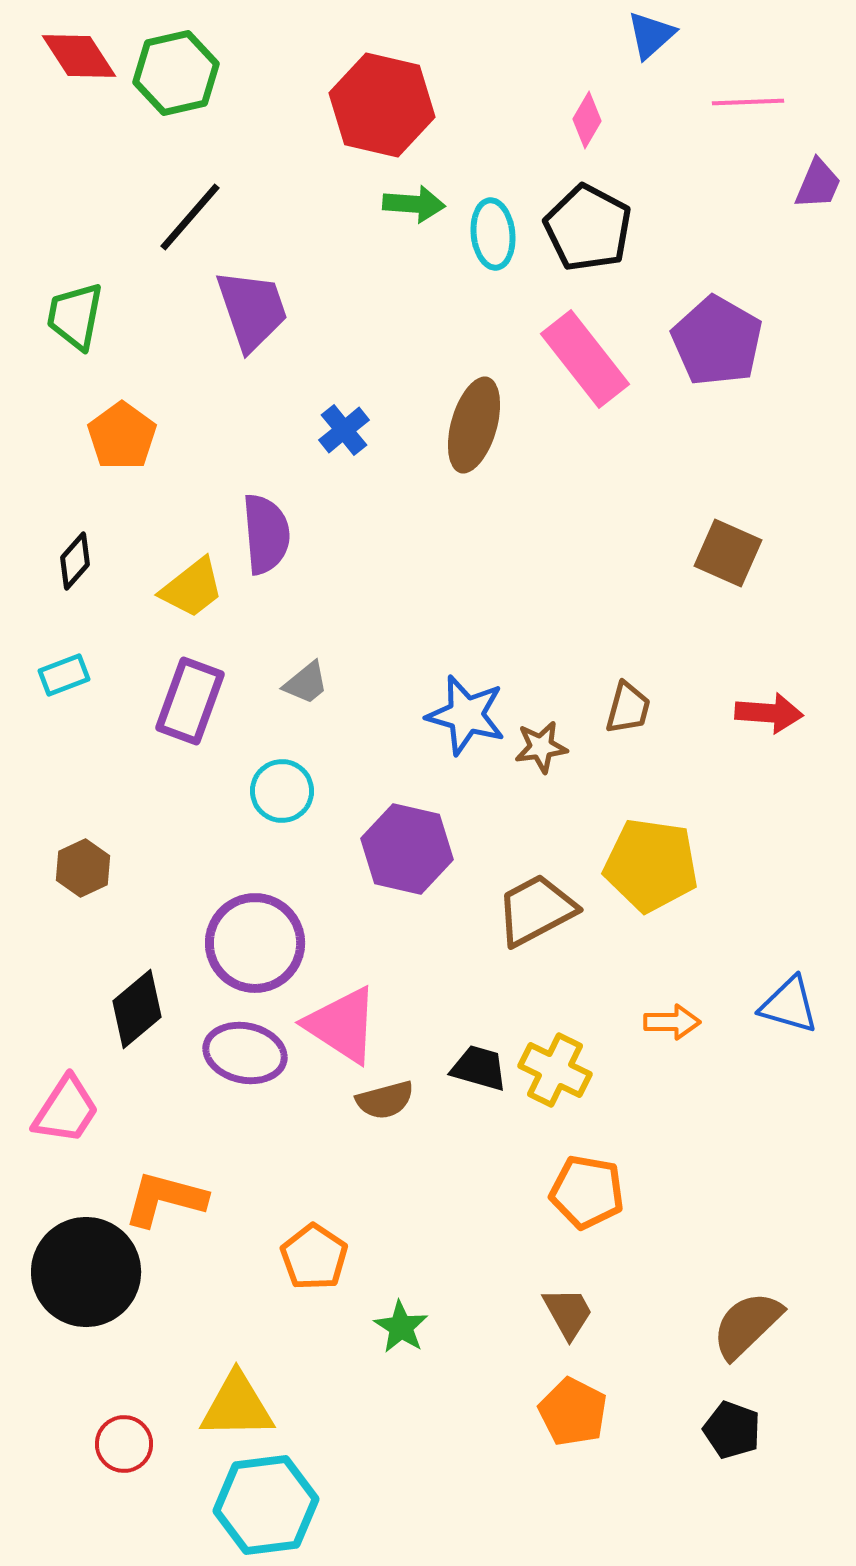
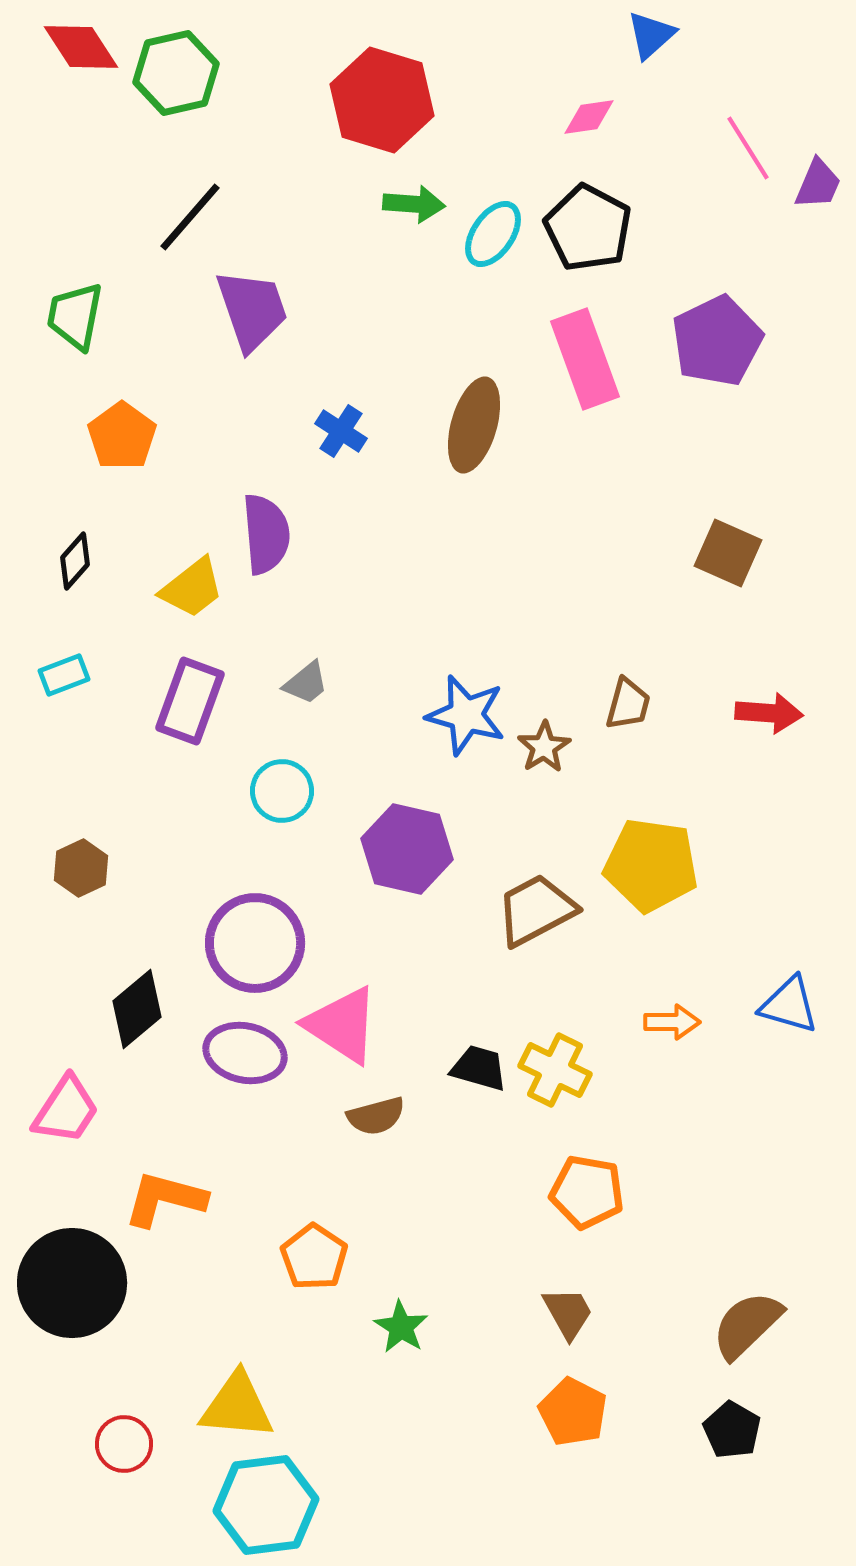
red diamond at (79, 56): moved 2 px right, 9 px up
pink line at (748, 102): moved 46 px down; rotated 60 degrees clockwise
red hexagon at (382, 105): moved 5 px up; rotated 4 degrees clockwise
pink diamond at (587, 120): moved 2 px right, 3 px up; rotated 52 degrees clockwise
cyan ellipse at (493, 234): rotated 40 degrees clockwise
purple pentagon at (717, 341): rotated 16 degrees clockwise
pink rectangle at (585, 359): rotated 18 degrees clockwise
blue cross at (344, 430): moved 3 px left, 1 px down; rotated 18 degrees counterclockwise
brown trapezoid at (628, 708): moved 4 px up
brown star at (541, 747): moved 3 px right; rotated 24 degrees counterclockwise
brown hexagon at (83, 868): moved 2 px left
brown semicircle at (385, 1100): moved 9 px left, 16 px down
black circle at (86, 1272): moved 14 px left, 11 px down
yellow triangle at (237, 1406): rotated 6 degrees clockwise
black pentagon at (732, 1430): rotated 10 degrees clockwise
